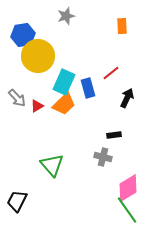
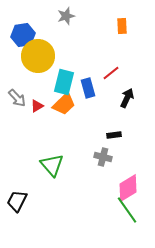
cyan rectangle: rotated 10 degrees counterclockwise
